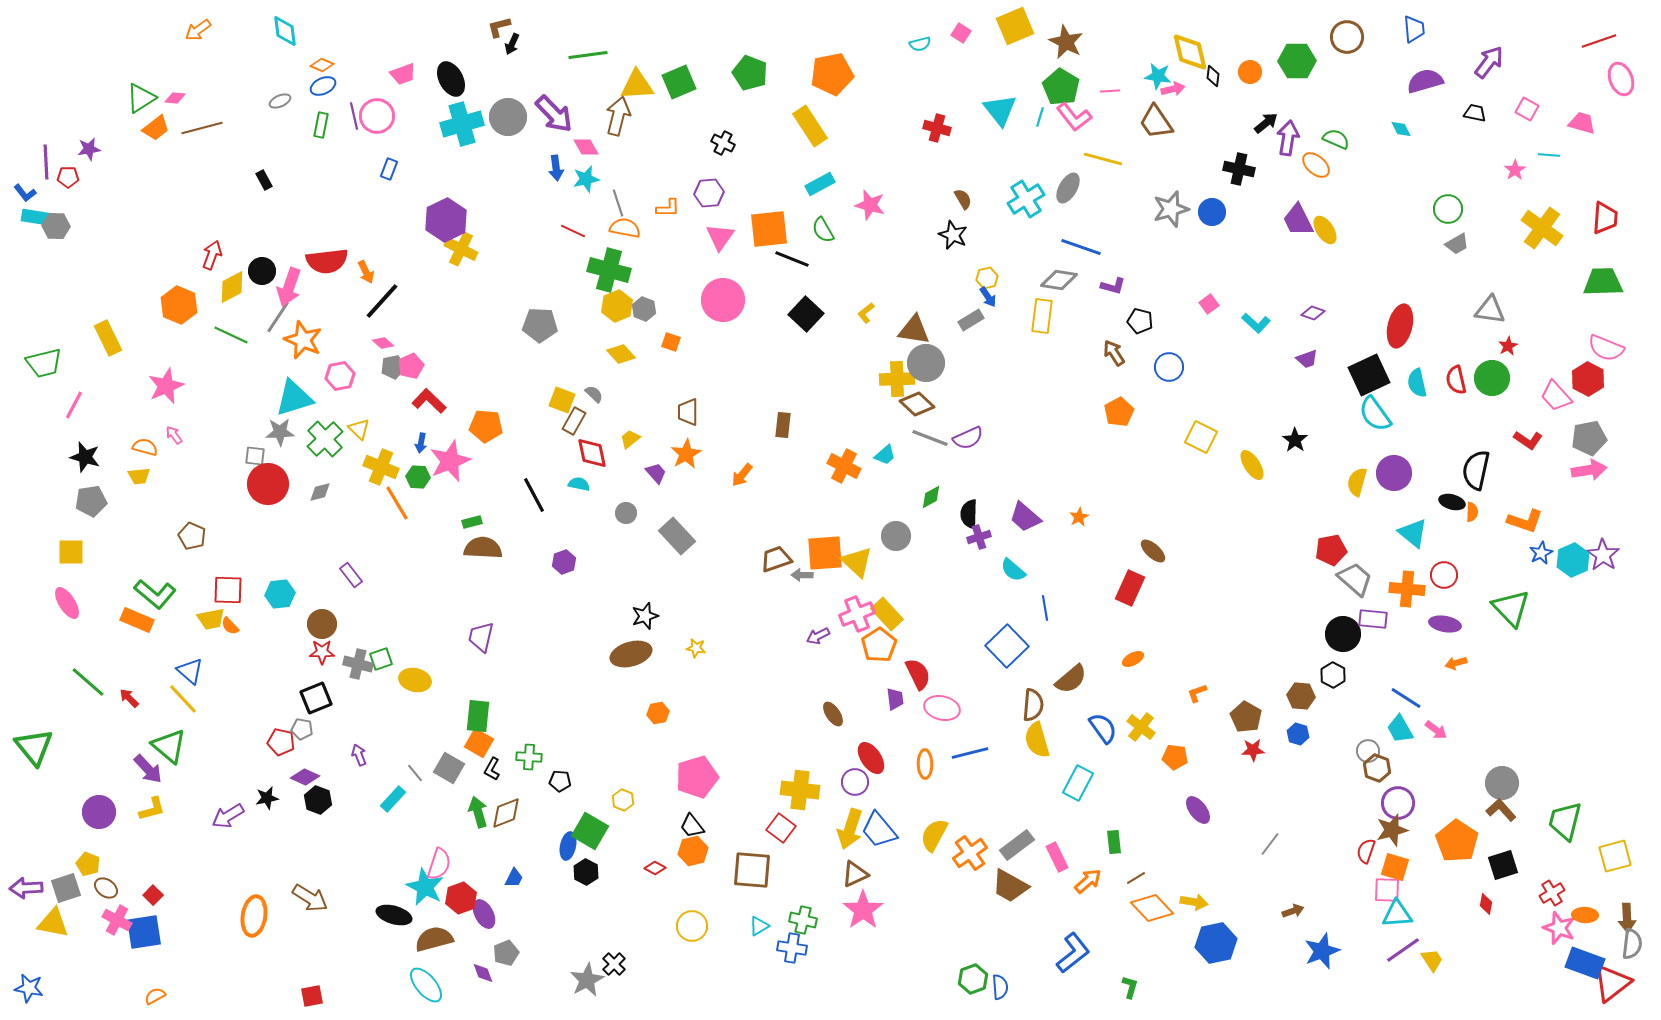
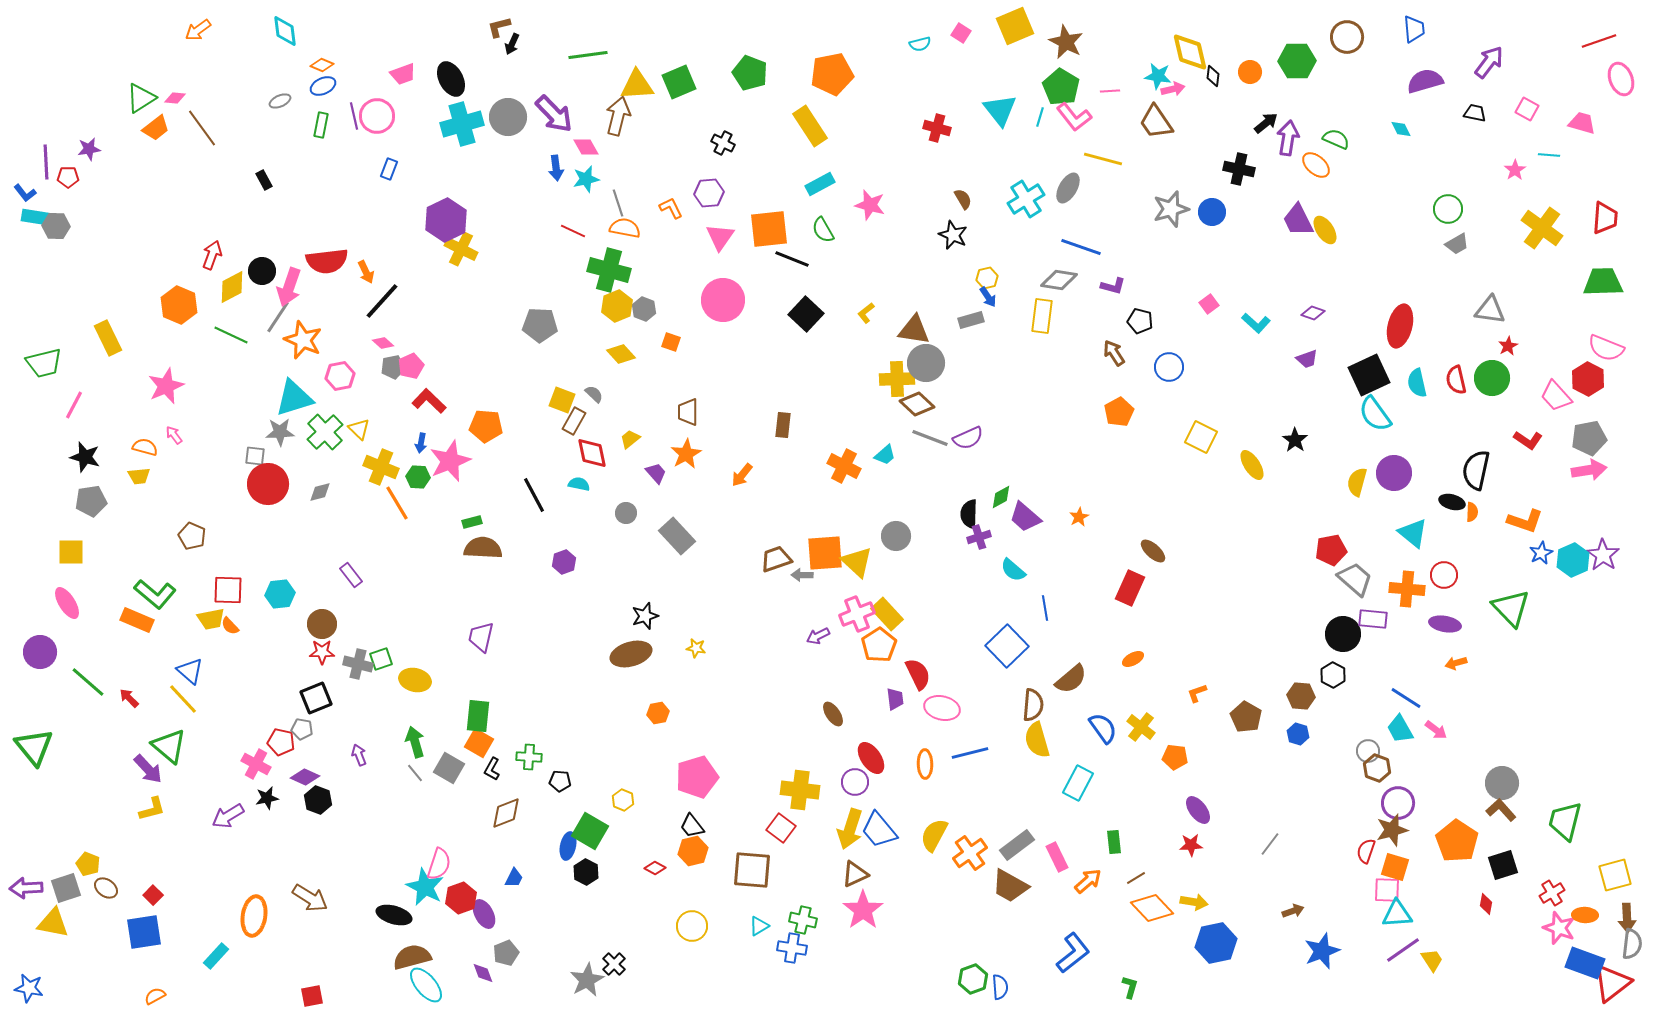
brown line at (202, 128): rotated 69 degrees clockwise
orange L-shape at (668, 208): moved 3 px right; rotated 115 degrees counterclockwise
gray rectangle at (971, 320): rotated 15 degrees clockwise
green cross at (325, 439): moved 7 px up
green diamond at (931, 497): moved 70 px right
red star at (1253, 750): moved 62 px left, 95 px down
cyan rectangle at (393, 799): moved 177 px left, 157 px down
purple circle at (99, 812): moved 59 px left, 160 px up
green arrow at (478, 812): moved 63 px left, 70 px up
yellow square at (1615, 856): moved 19 px down
pink cross at (117, 920): moved 139 px right, 156 px up
brown semicircle at (434, 939): moved 22 px left, 18 px down
